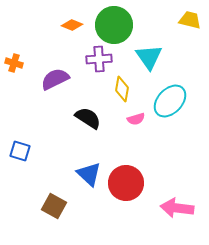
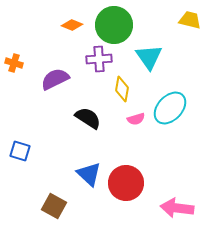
cyan ellipse: moved 7 px down
